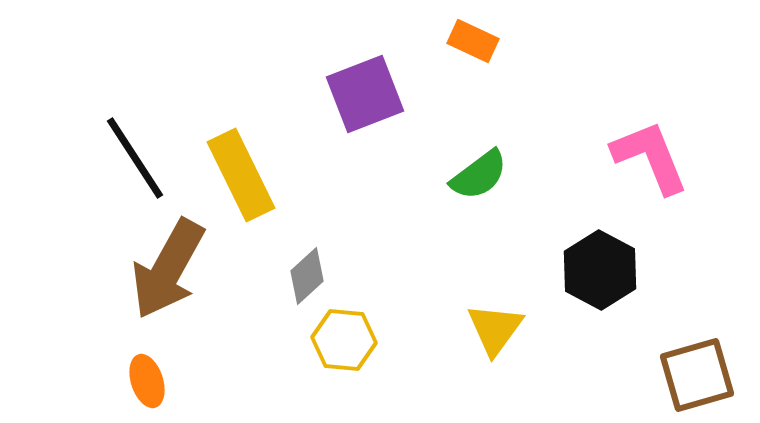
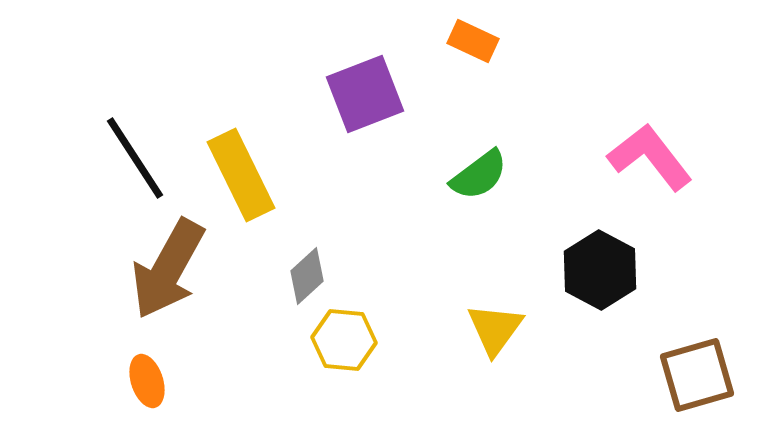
pink L-shape: rotated 16 degrees counterclockwise
